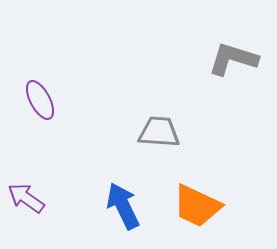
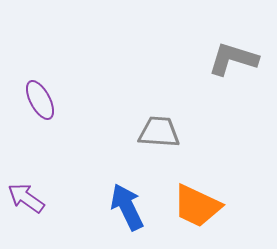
blue arrow: moved 4 px right, 1 px down
